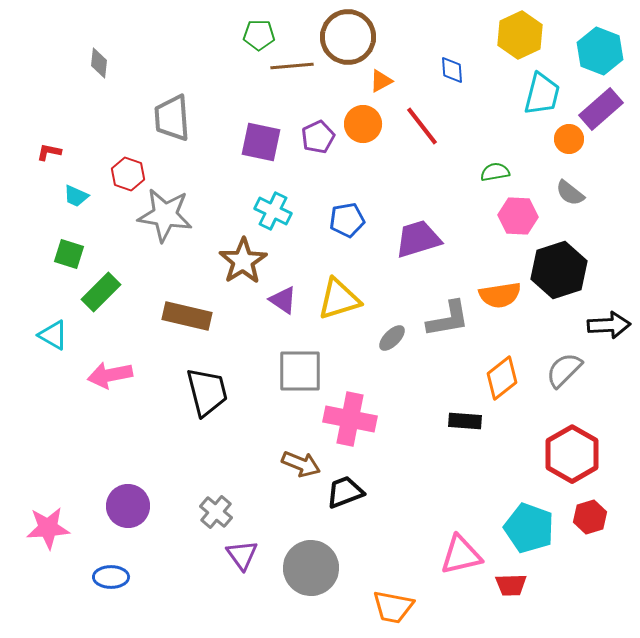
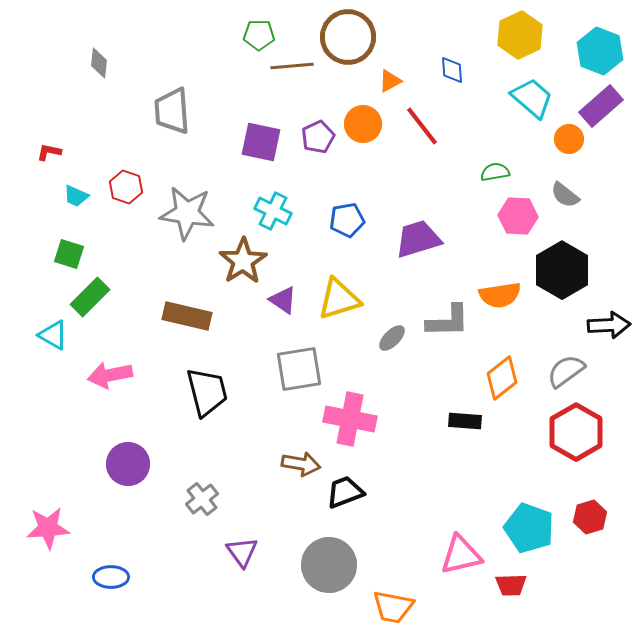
orange triangle at (381, 81): moved 9 px right
cyan trapezoid at (542, 94): moved 10 px left, 4 px down; rotated 63 degrees counterclockwise
purple rectangle at (601, 109): moved 3 px up
gray trapezoid at (172, 118): moved 7 px up
red hexagon at (128, 174): moved 2 px left, 13 px down
gray semicircle at (570, 193): moved 5 px left, 2 px down
gray star at (165, 215): moved 22 px right, 2 px up
black hexagon at (559, 270): moved 3 px right; rotated 12 degrees counterclockwise
green rectangle at (101, 292): moved 11 px left, 5 px down
gray L-shape at (448, 319): moved 2 px down; rotated 9 degrees clockwise
gray semicircle at (564, 370): moved 2 px right, 1 px down; rotated 9 degrees clockwise
gray square at (300, 371): moved 1 px left, 2 px up; rotated 9 degrees counterclockwise
red hexagon at (572, 454): moved 4 px right, 22 px up
brown arrow at (301, 464): rotated 12 degrees counterclockwise
purple circle at (128, 506): moved 42 px up
gray cross at (216, 512): moved 14 px left, 13 px up; rotated 12 degrees clockwise
purple triangle at (242, 555): moved 3 px up
gray circle at (311, 568): moved 18 px right, 3 px up
